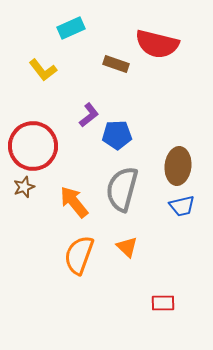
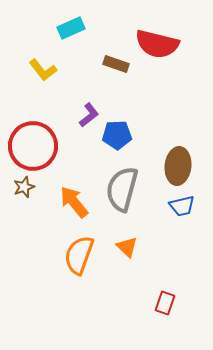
red rectangle: moved 2 px right; rotated 70 degrees counterclockwise
